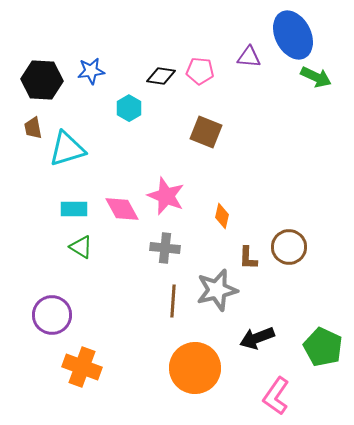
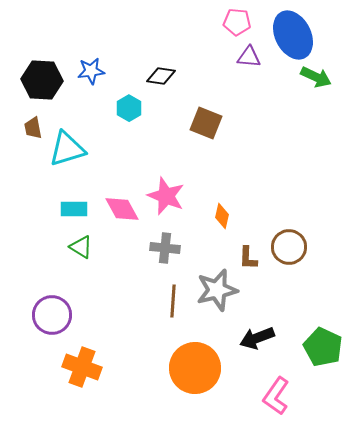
pink pentagon: moved 37 px right, 49 px up
brown square: moved 9 px up
